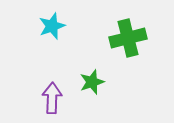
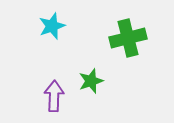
green star: moved 1 px left, 1 px up
purple arrow: moved 2 px right, 2 px up
